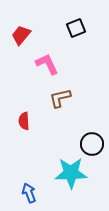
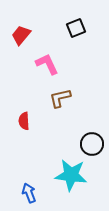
cyan star: moved 2 px down; rotated 8 degrees clockwise
